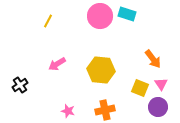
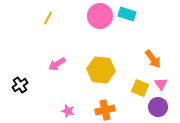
yellow line: moved 3 px up
